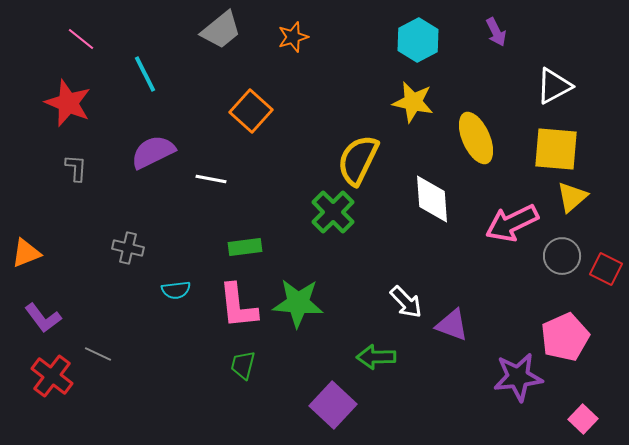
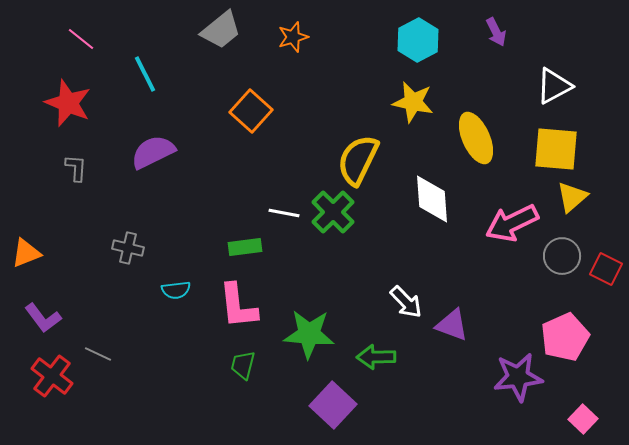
white line: moved 73 px right, 34 px down
green star: moved 11 px right, 31 px down
